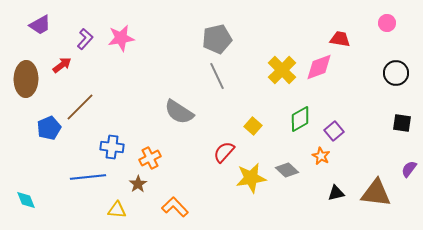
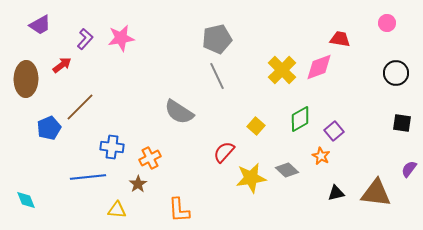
yellow square: moved 3 px right
orange L-shape: moved 4 px right, 3 px down; rotated 140 degrees counterclockwise
